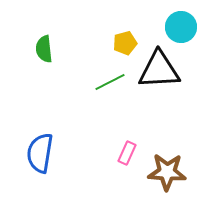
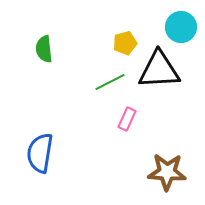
pink rectangle: moved 34 px up
